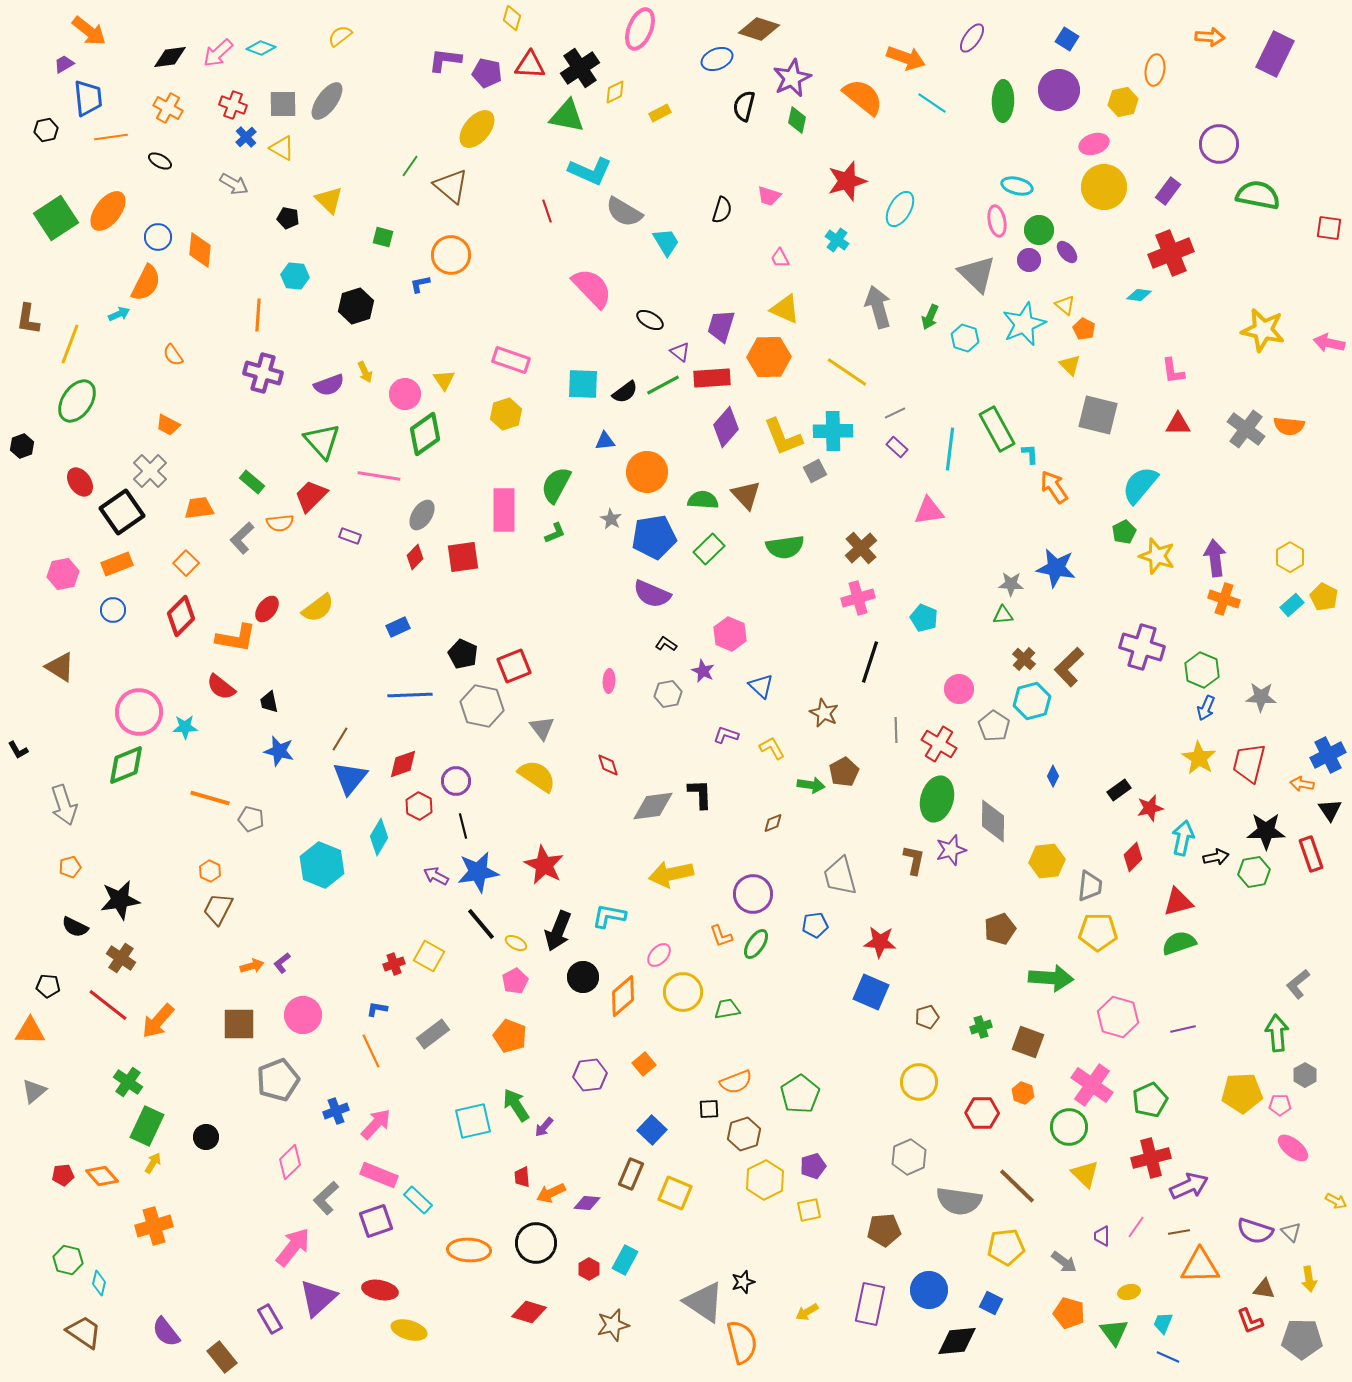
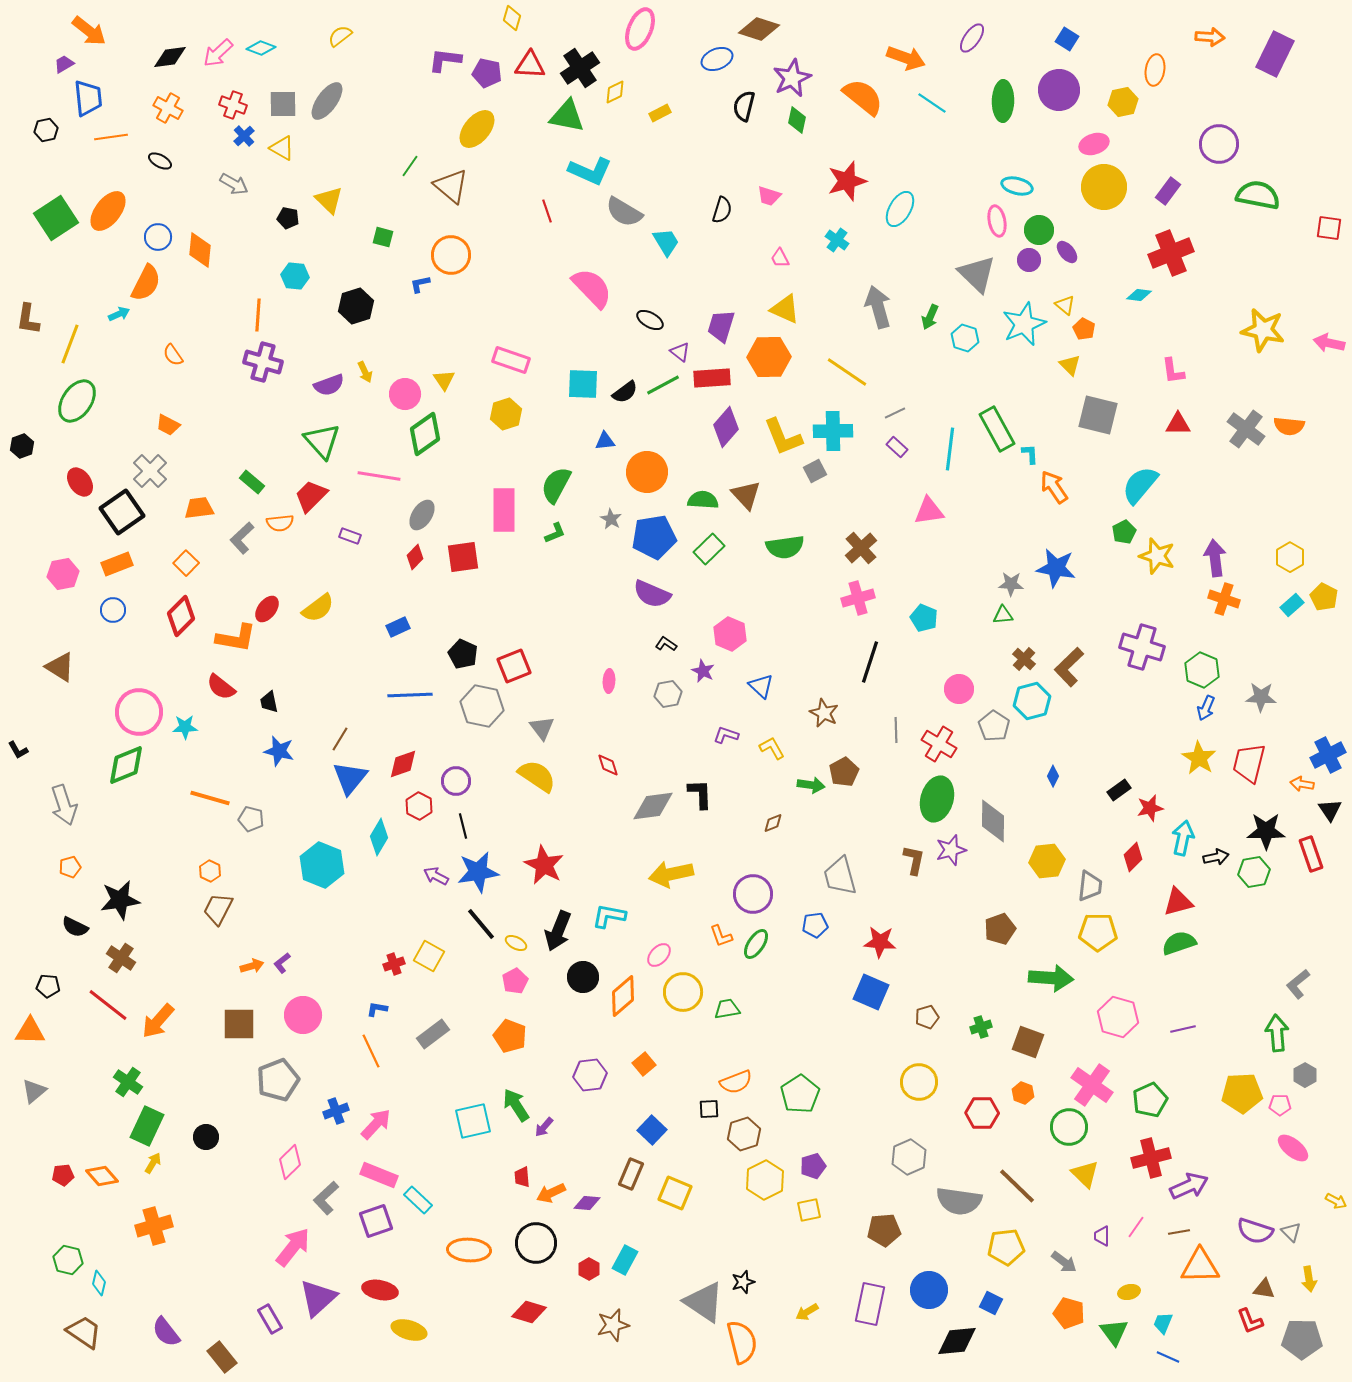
blue cross at (246, 137): moved 2 px left, 1 px up
purple cross at (263, 373): moved 11 px up
